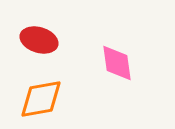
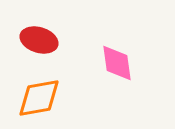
orange diamond: moved 2 px left, 1 px up
